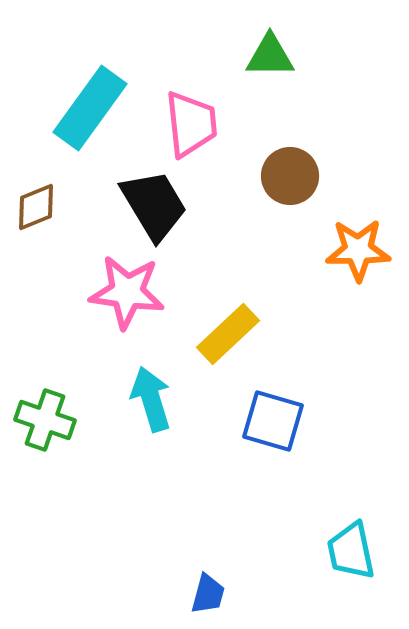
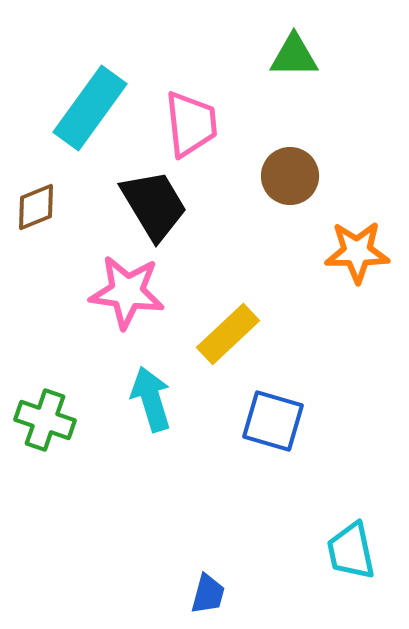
green triangle: moved 24 px right
orange star: moved 1 px left, 2 px down
